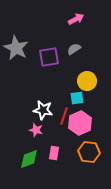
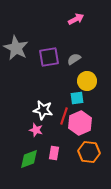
gray semicircle: moved 10 px down
